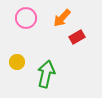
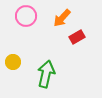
pink circle: moved 2 px up
yellow circle: moved 4 px left
